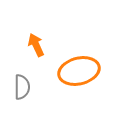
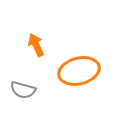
gray semicircle: moved 1 px right, 3 px down; rotated 105 degrees clockwise
